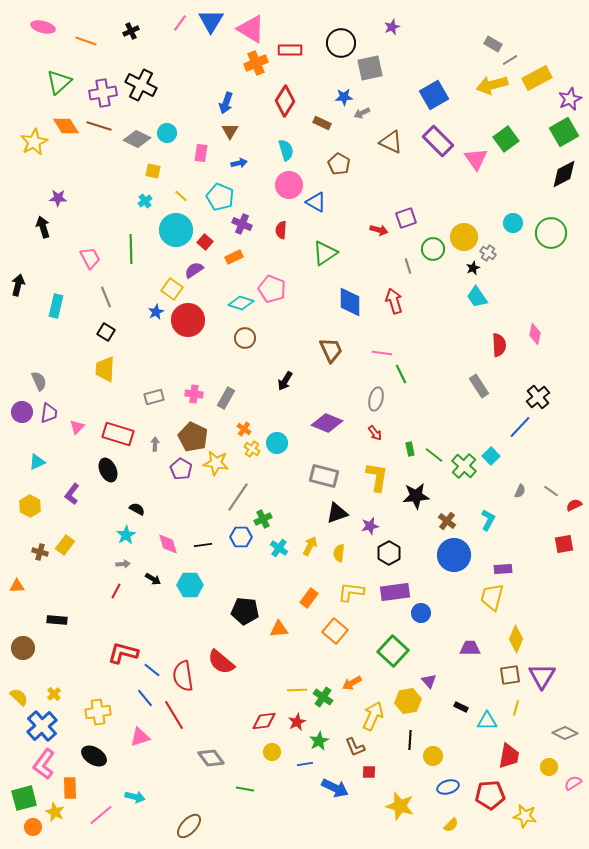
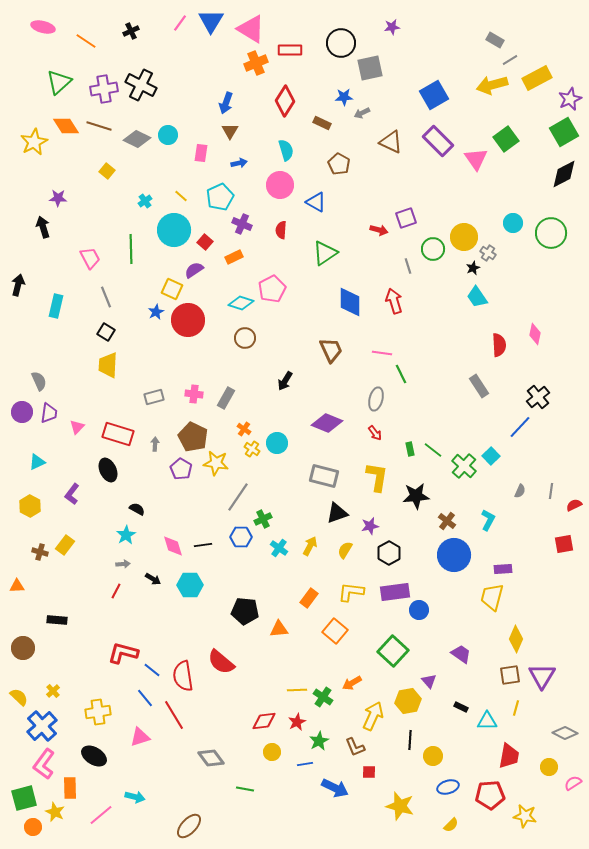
purple star at (392, 27): rotated 14 degrees clockwise
orange line at (86, 41): rotated 15 degrees clockwise
gray rectangle at (493, 44): moved 2 px right, 4 px up
purple cross at (103, 93): moved 1 px right, 4 px up
cyan circle at (167, 133): moved 1 px right, 2 px down
yellow square at (153, 171): moved 46 px left; rotated 28 degrees clockwise
pink circle at (289, 185): moved 9 px left
cyan pentagon at (220, 197): rotated 24 degrees clockwise
cyan circle at (176, 230): moved 2 px left
yellow square at (172, 289): rotated 10 degrees counterclockwise
pink pentagon at (272, 289): rotated 24 degrees clockwise
yellow trapezoid at (105, 369): moved 3 px right, 4 px up
green line at (434, 455): moved 1 px left, 5 px up
gray line at (551, 491): rotated 63 degrees clockwise
pink diamond at (168, 544): moved 5 px right, 2 px down
yellow semicircle at (339, 553): moved 6 px right, 3 px up; rotated 24 degrees clockwise
blue circle at (421, 613): moved 2 px left, 3 px up
purple trapezoid at (470, 648): moved 9 px left, 6 px down; rotated 35 degrees clockwise
yellow cross at (54, 694): moved 1 px left, 3 px up
